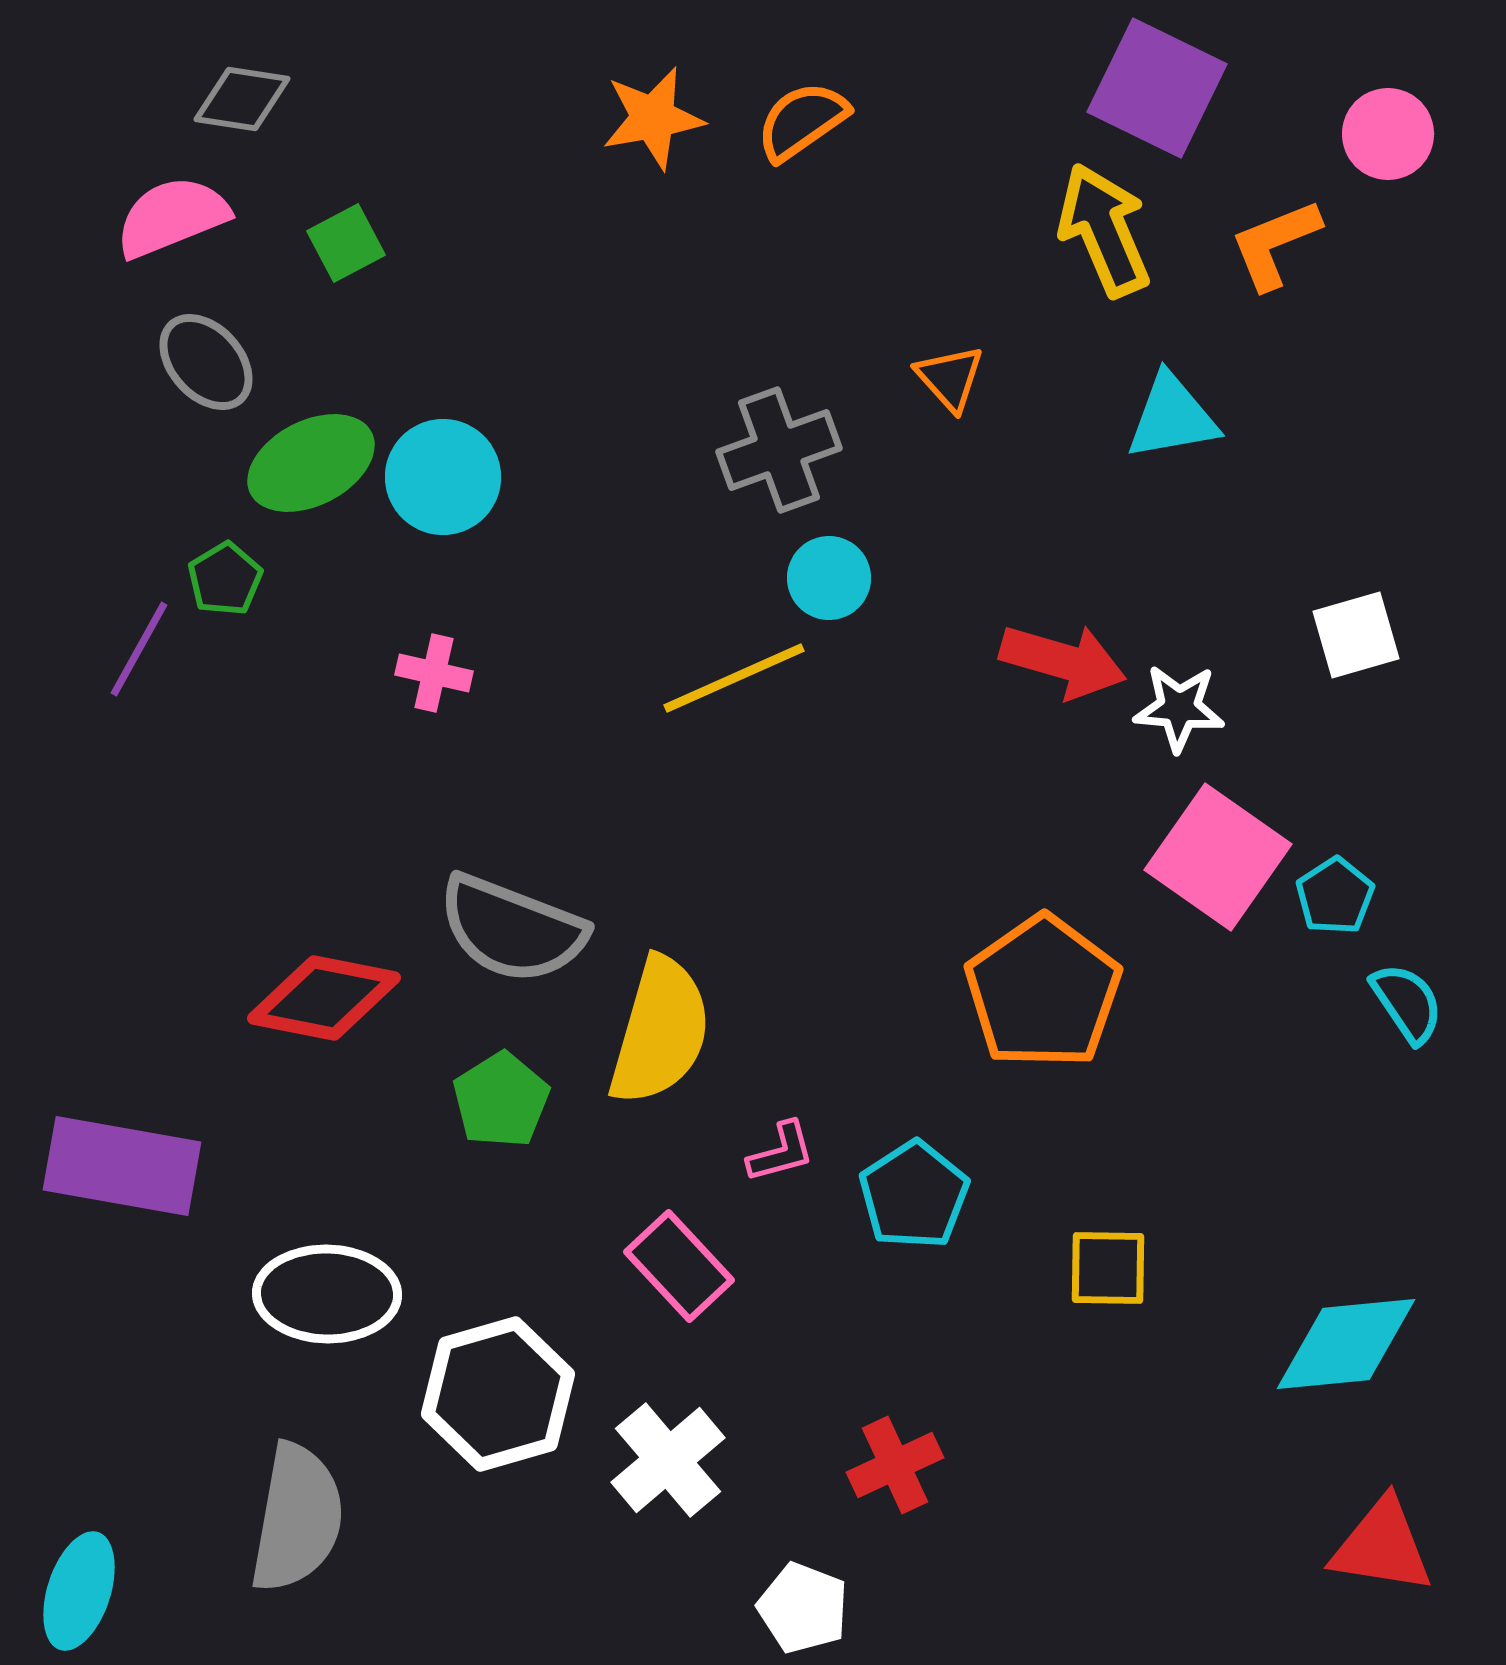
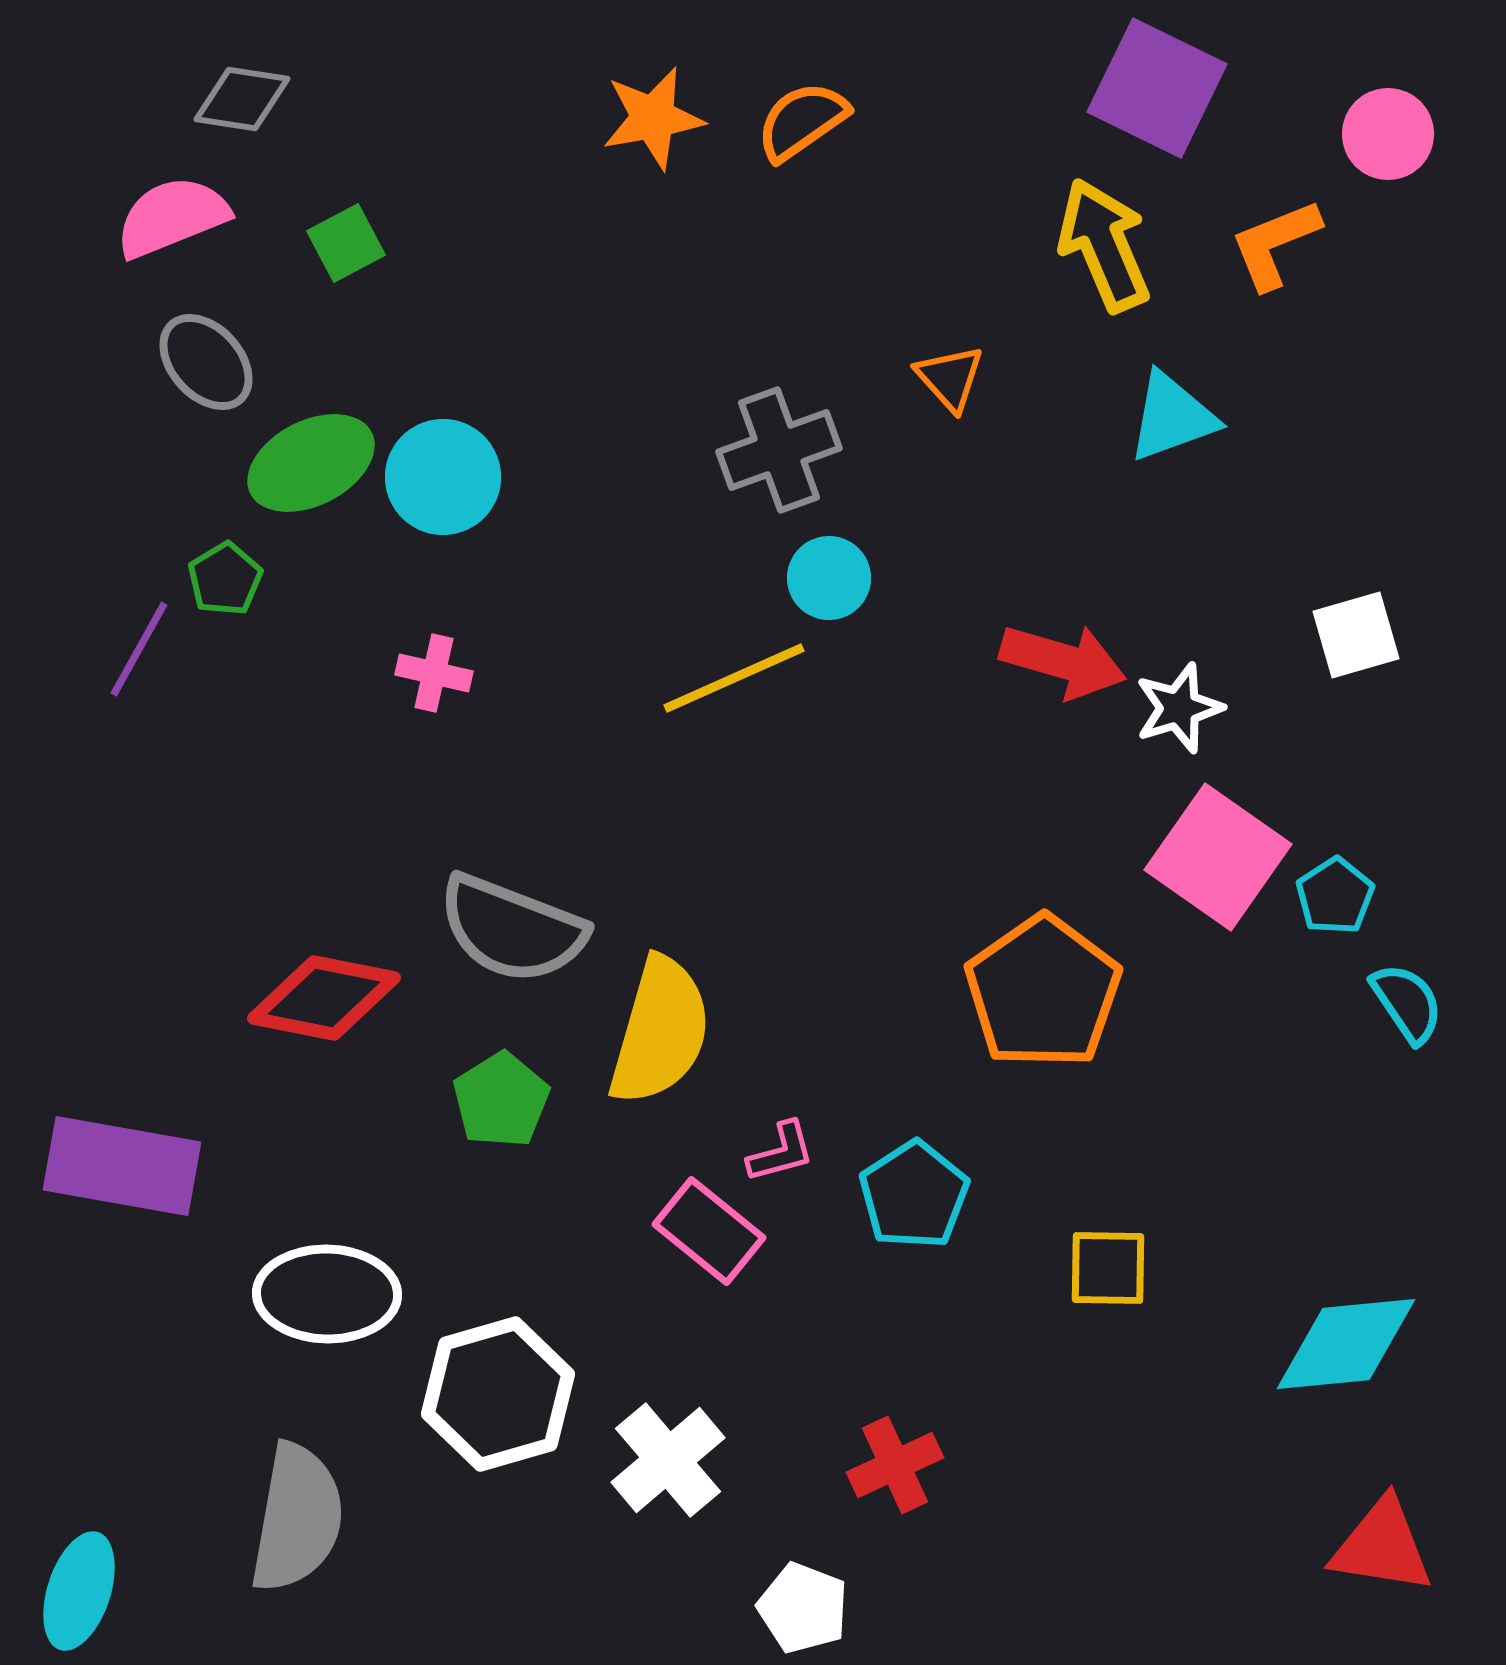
yellow arrow at (1104, 230): moved 15 px down
cyan triangle at (1172, 417): rotated 10 degrees counterclockwise
white star at (1179, 708): rotated 22 degrees counterclockwise
pink rectangle at (679, 1266): moved 30 px right, 35 px up; rotated 8 degrees counterclockwise
